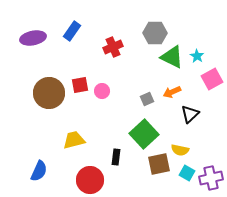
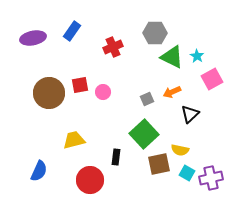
pink circle: moved 1 px right, 1 px down
